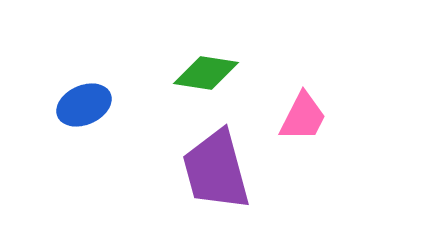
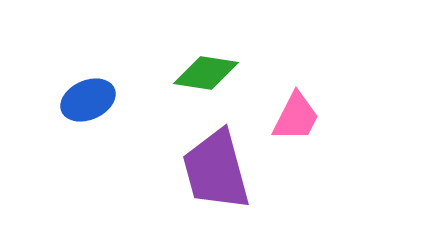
blue ellipse: moved 4 px right, 5 px up
pink trapezoid: moved 7 px left
